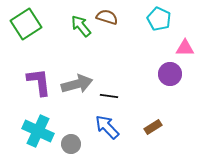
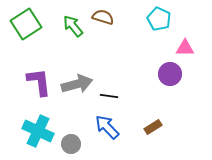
brown semicircle: moved 4 px left
green arrow: moved 8 px left
